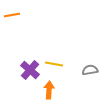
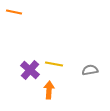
orange line: moved 2 px right, 3 px up; rotated 21 degrees clockwise
